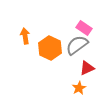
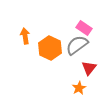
red triangle: moved 2 px right; rotated 28 degrees counterclockwise
